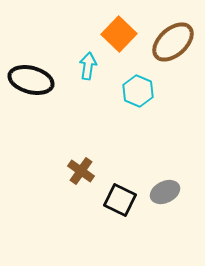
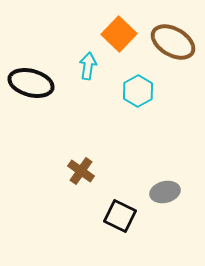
brown ellipse: rotated 72 degrees clockwise
black ellipse: moved 3 px down
cyan hexagon: rotated 8 degrees clockwise
gray ellipse: rotated 12 degrees clockwise
black square: moved 16 px down
